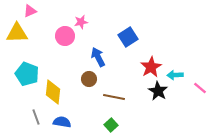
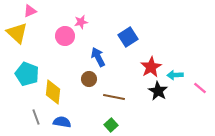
yellow triangle: rotated 45 degrees clockwise
